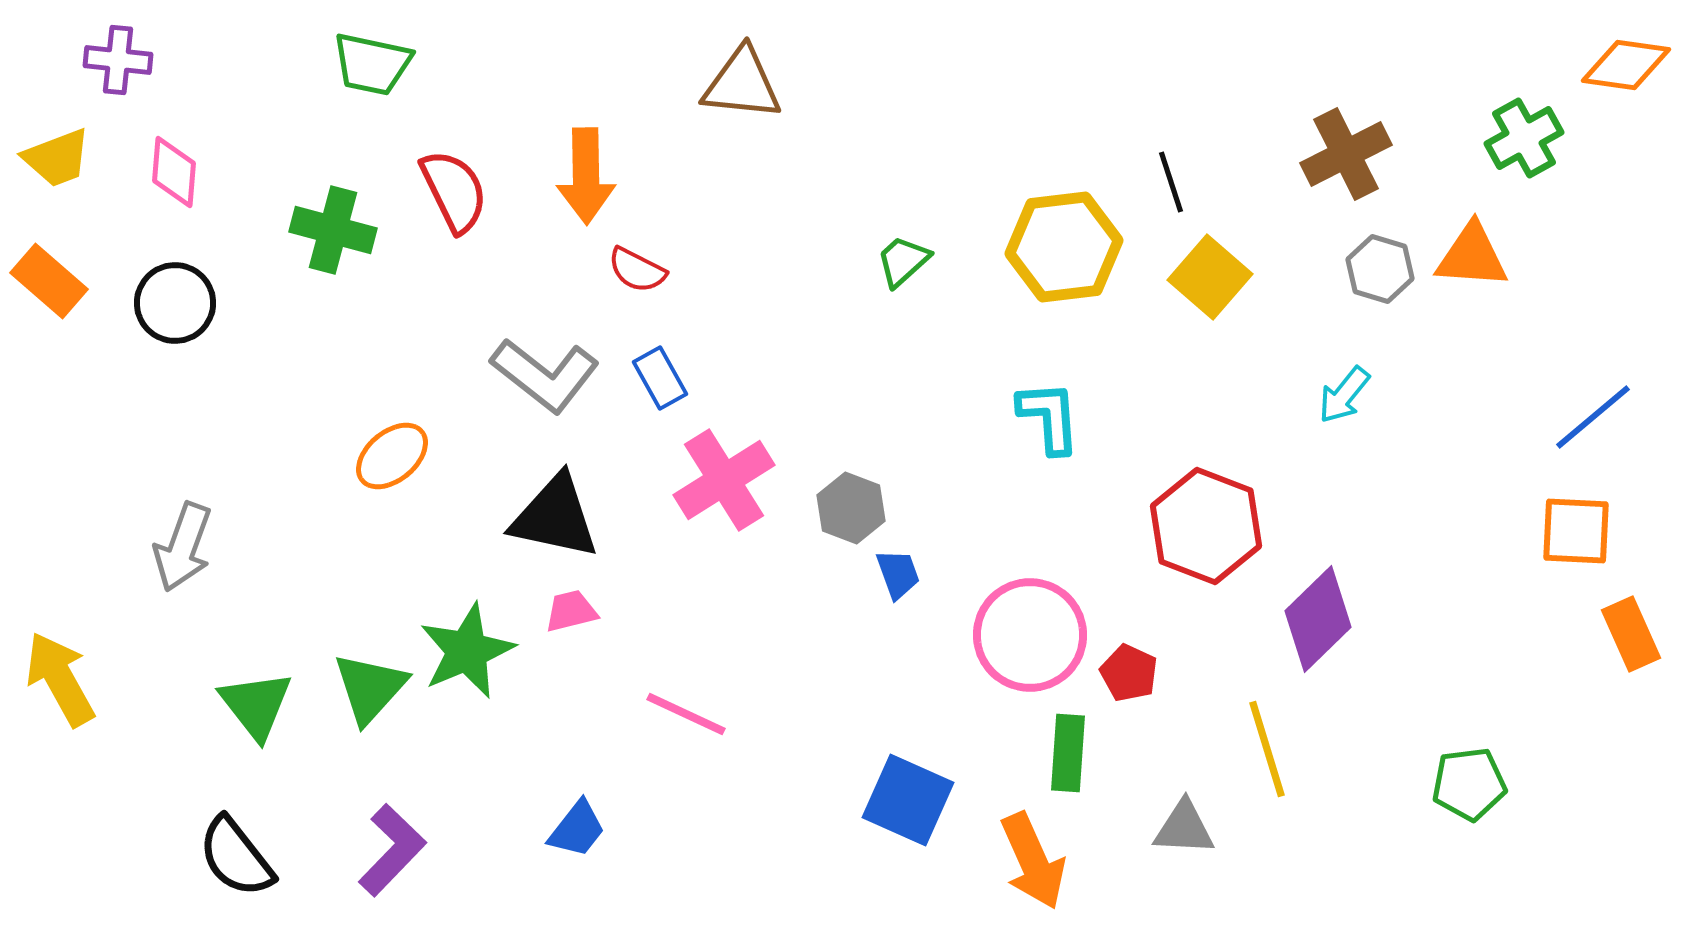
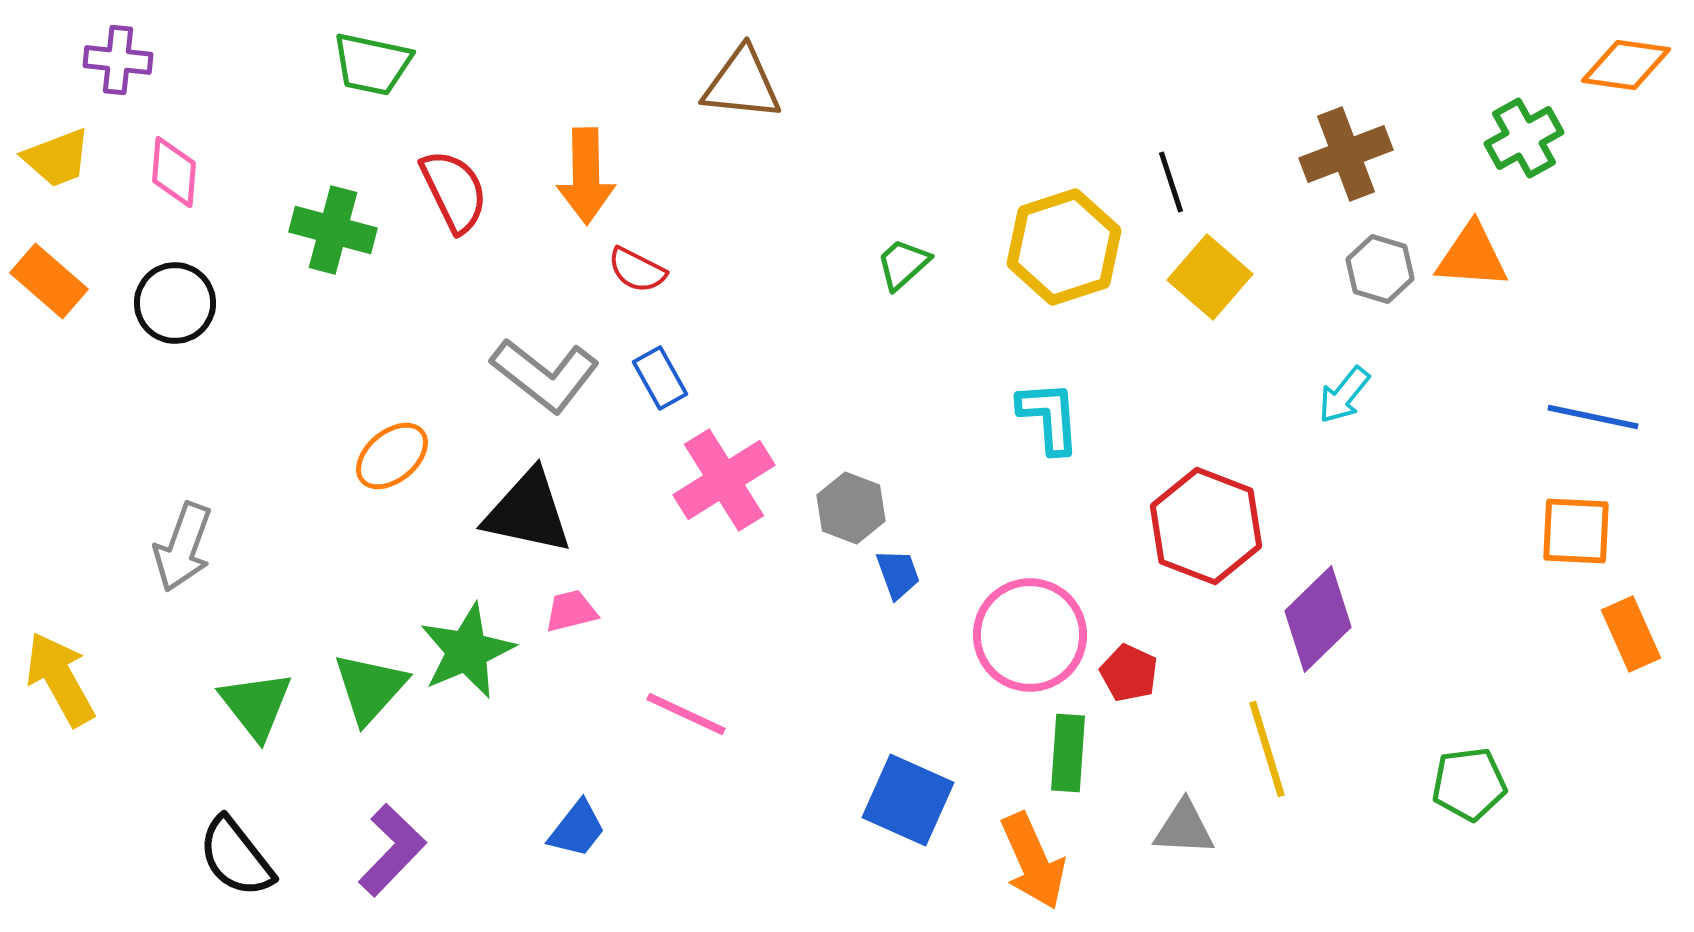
brown cross at (1346, 154): rotated 6 degrees clockwise
yellow hexagon at (1064, 247): rotated 11 degrees counterclockwise
green trapezoid at (903, 261): moved 3 px down
blue line at (1593, 417): rotated 52 degrees clockwise
black triangle at (555, 517): moved 27 px left, 5 px up
